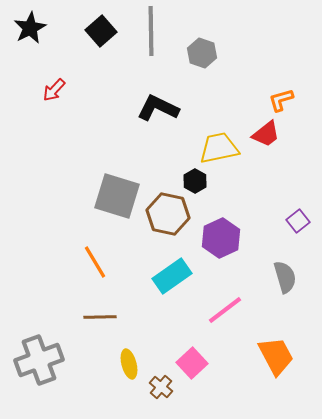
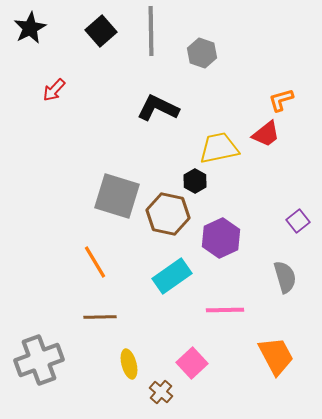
pink line: rotated 36 degrees clockwise
brown cross: moved 5 px down
